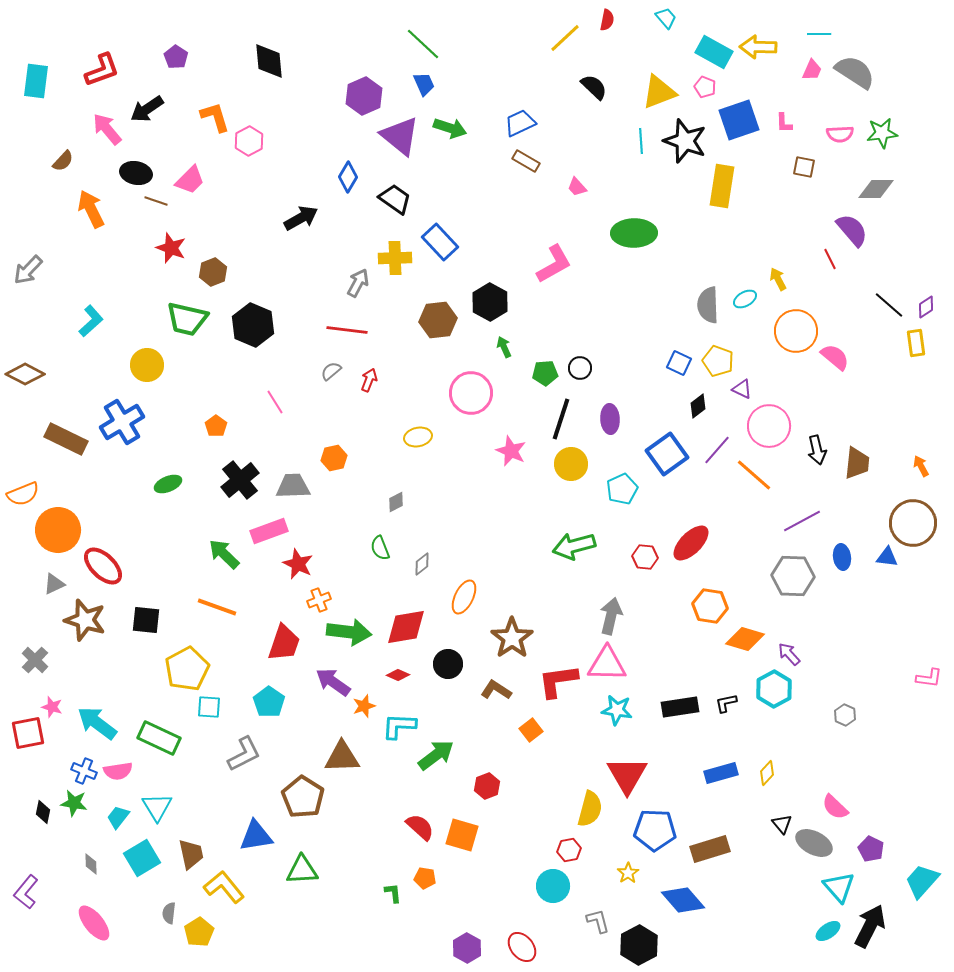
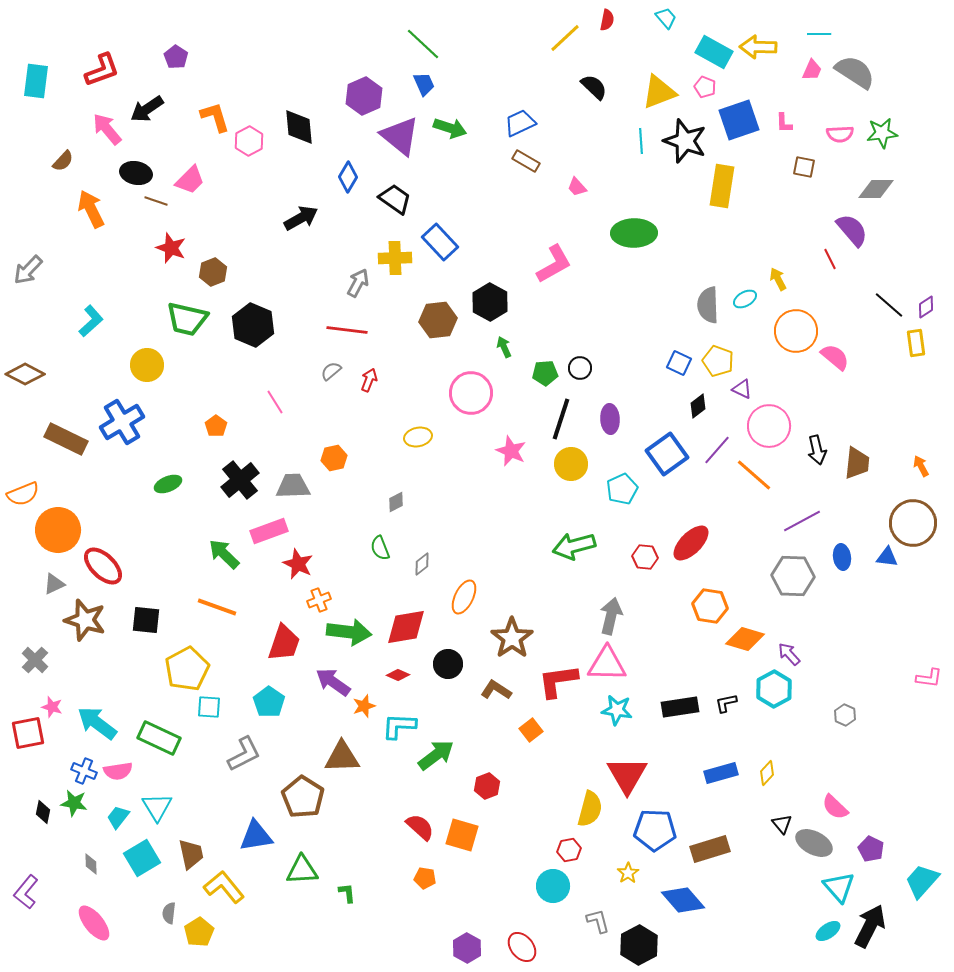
black diamond at (269, 61): moved 30 px right, 66 px down
green L-shape at (393, 893): moved 46 px left
